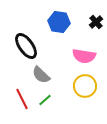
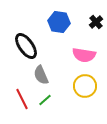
pink semicircle: moved 1 px up
gray semicircle: rotated 24 degrees clockwise
